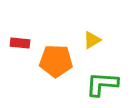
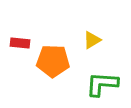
orange pentagon: moved 3 px left
